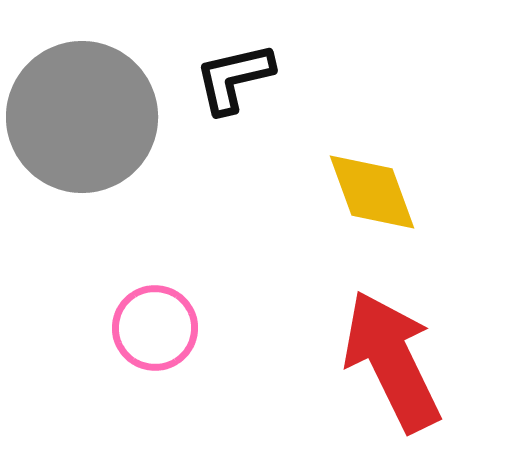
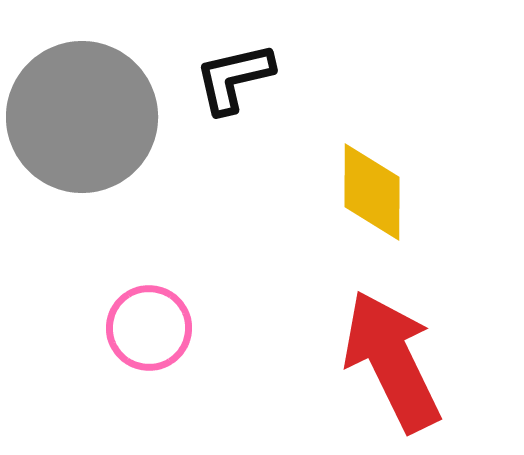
yellow diamond: rotated 20 degrees clockwise
pink circle: moved 6 px left
